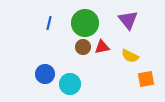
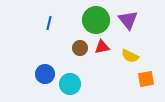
green circle: moved 11 px right, 3 px up
brown circle: moved 3 px left, 1 px down
